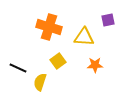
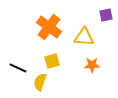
purple square: moved 2 px left, 5 px up
orange cross: rotated 20 degrees clockwise
yellow square: moved 6 px left; rotated 21 degrees clockwise
orange star: moved 3 px left
